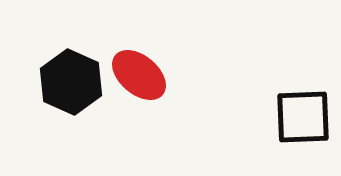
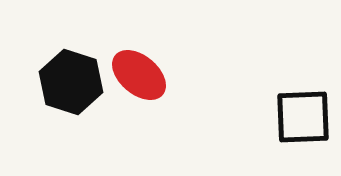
black hexagon: rotated 6 degrees counterclockwise
